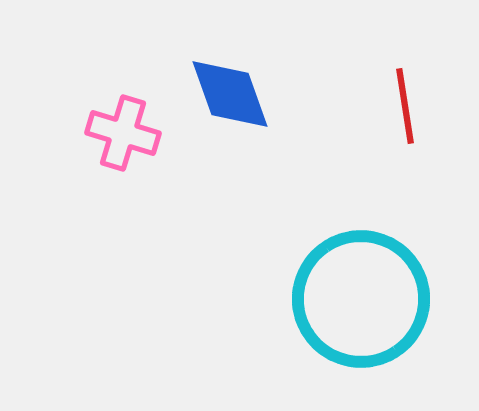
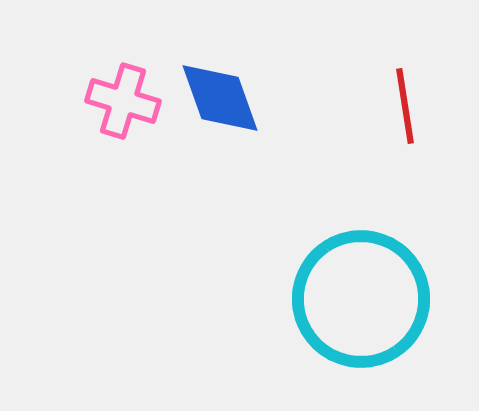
blue diamond: moved 10 px left, 4 px down
pink cross: moved 32 px up
